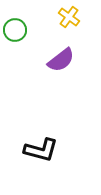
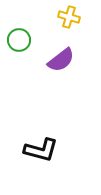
yellow cross: rotated 20 degrees counterclockwise
green circle: moved 4 px right, 10 px down
